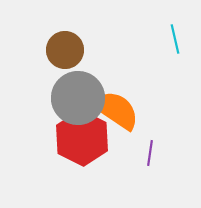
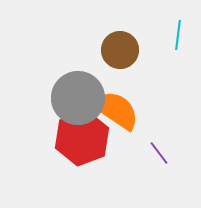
cyan line: moved 3 px right, 4 px up; rotated 20 degrees clockwise
brown circle: moved 55 px right
red hexagon: rotated 12 degrees clockwise
purple line: moved 9 px right; rotated 45 degrees counterclockwise
